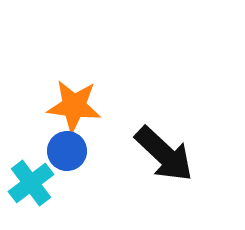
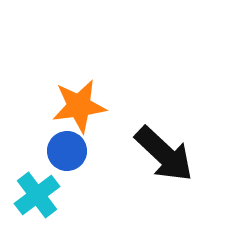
orange star: moved 5 px right; rotated 14 degrees counterclockwise
cyan cross: moved 6 px right, 12 px down
